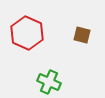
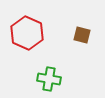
green cross: moved 3 px up; rotated 15 degrees counterclockwise
